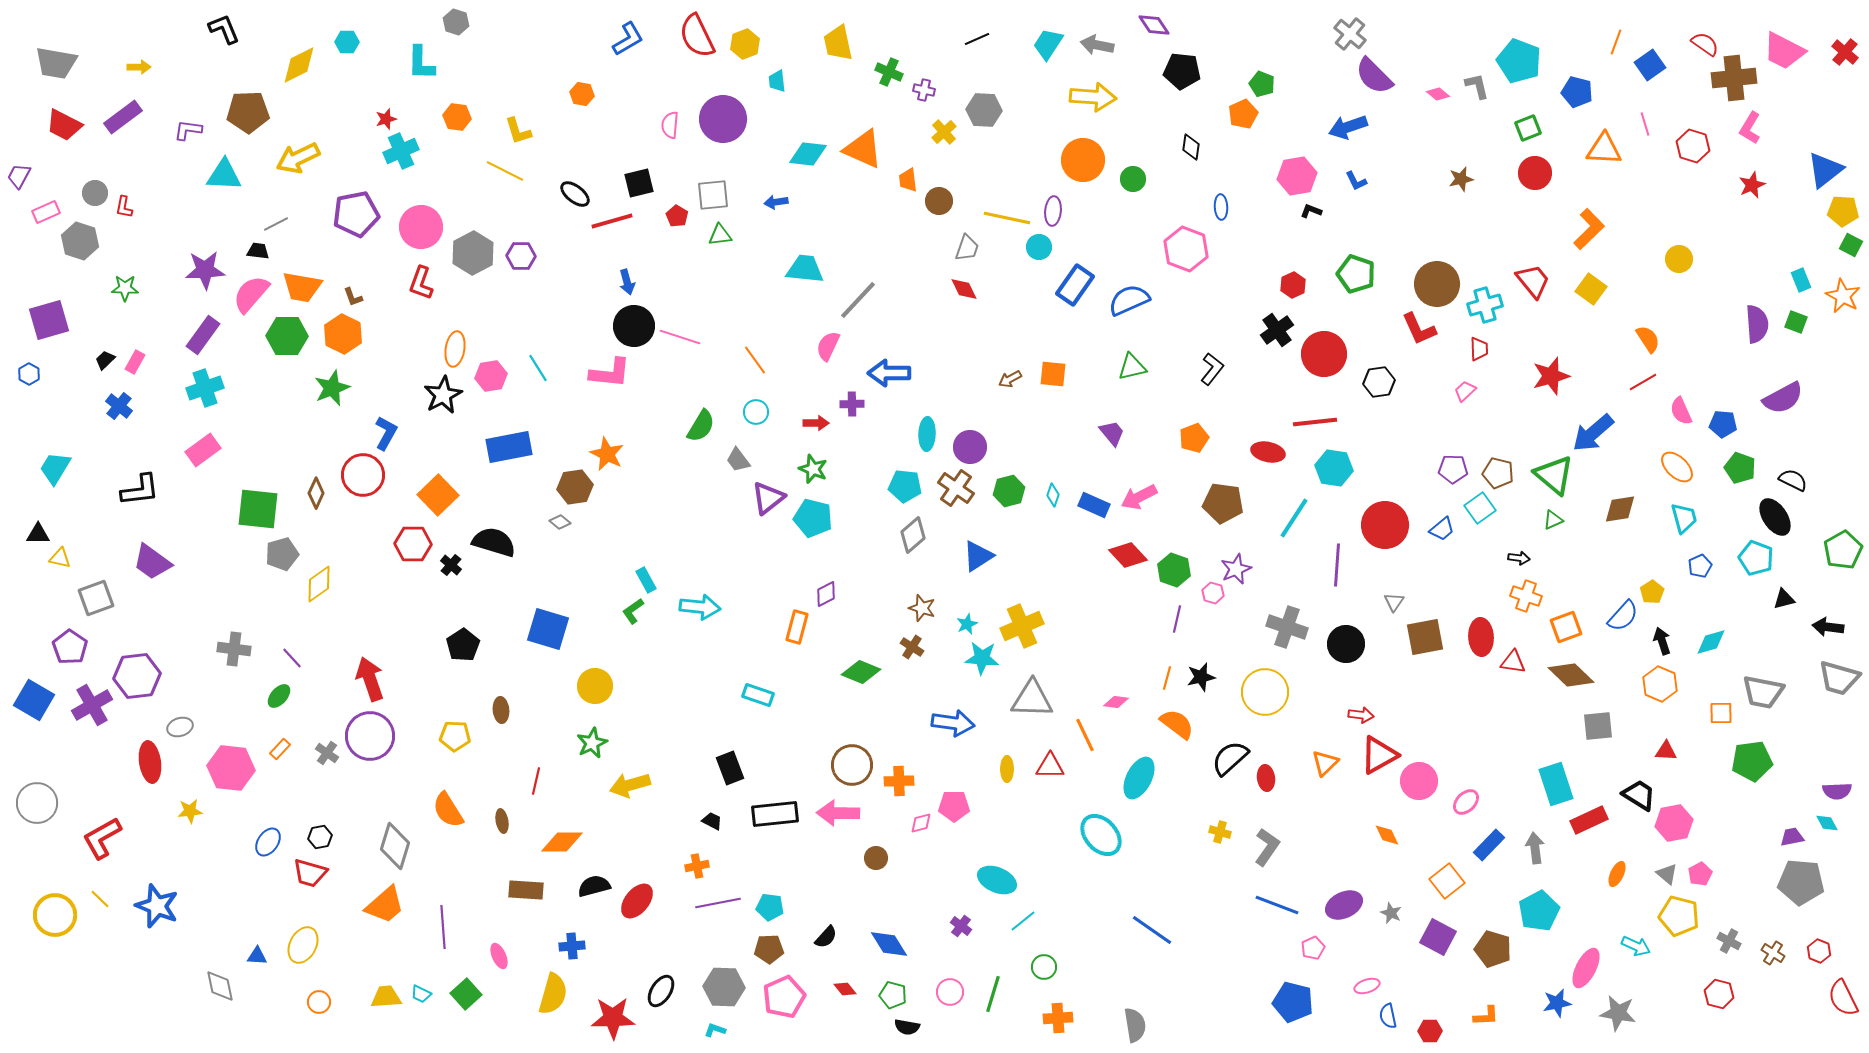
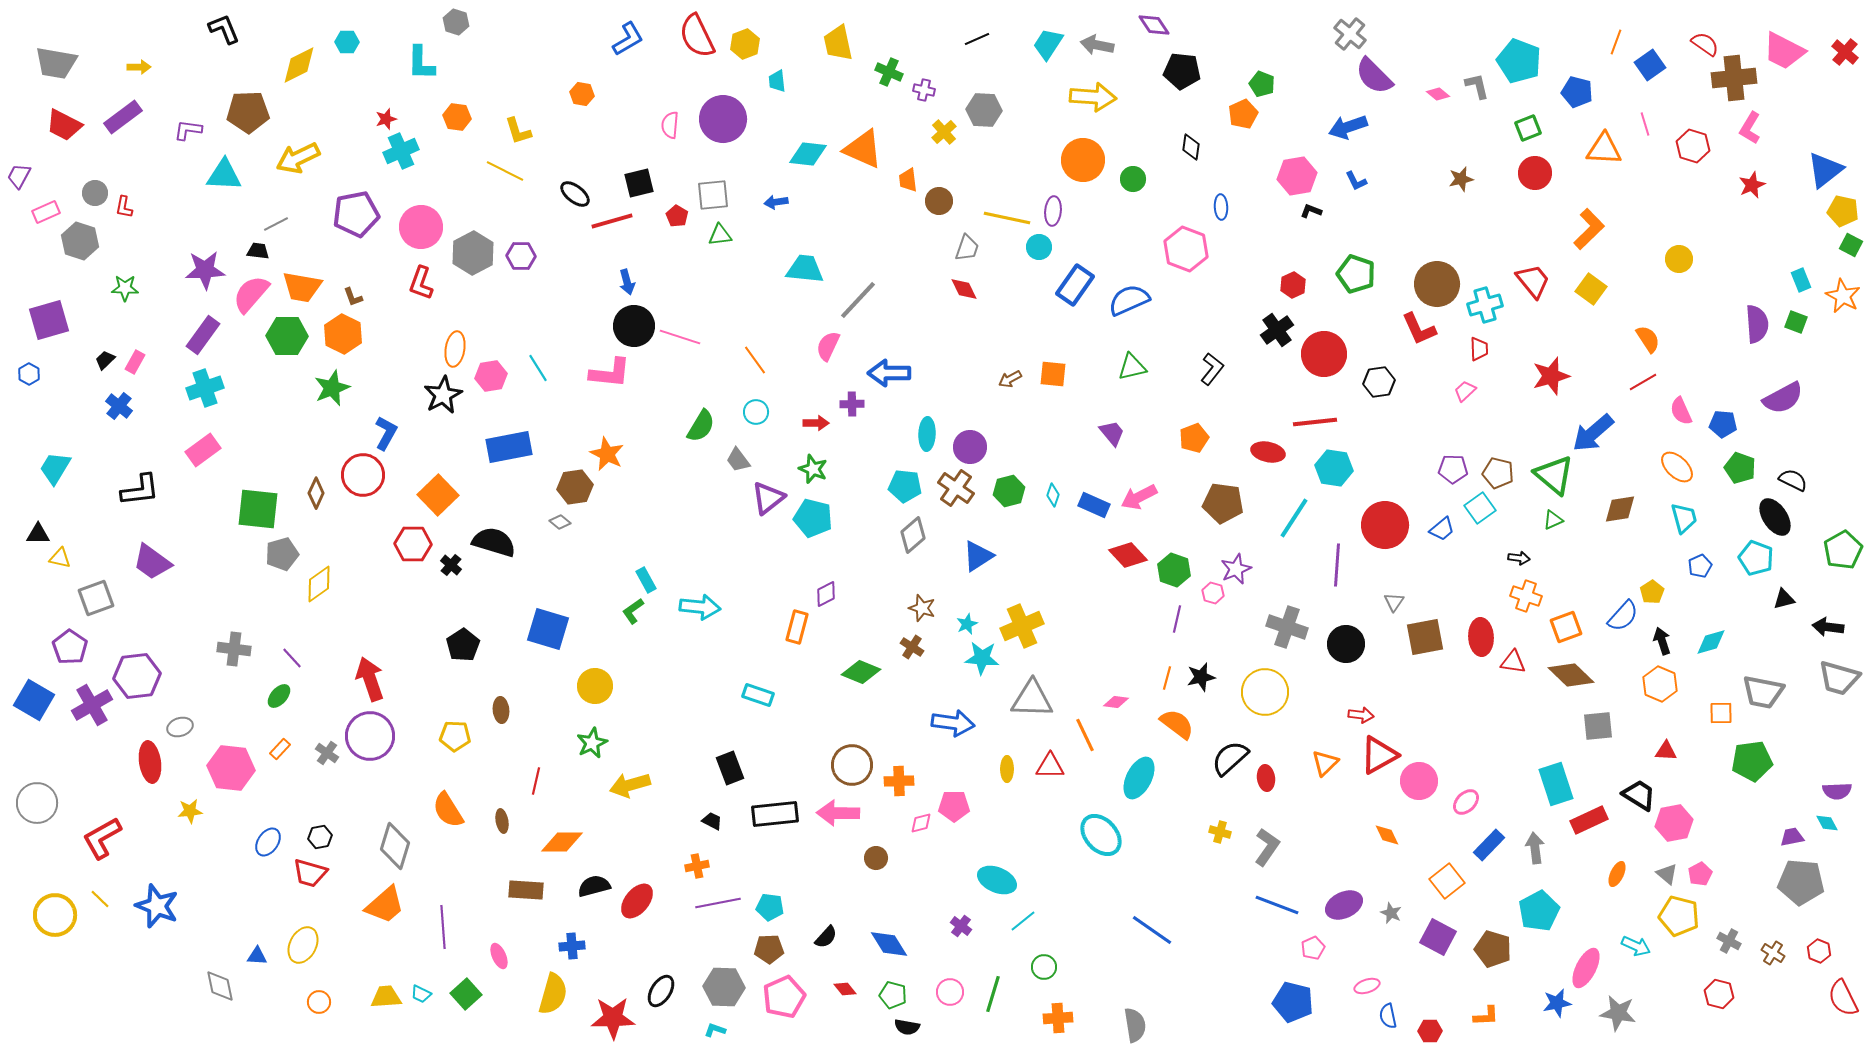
yellow pentagon at (1843, 211): rotated 8 degrees clockwise
